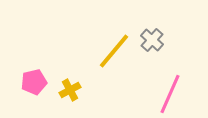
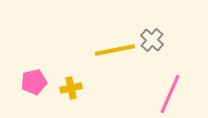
yellow line: moved 1 px right, 1 px up; rotated 39 degrees clockwise
yellow cross: moved 1 px right, 2 px up; rotated 15 degrees clockwise
